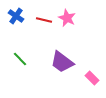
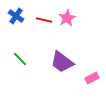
pink star: rotated 18 degrees clockwise
pink rectangle: rotated 72 degrees counterclockwise
